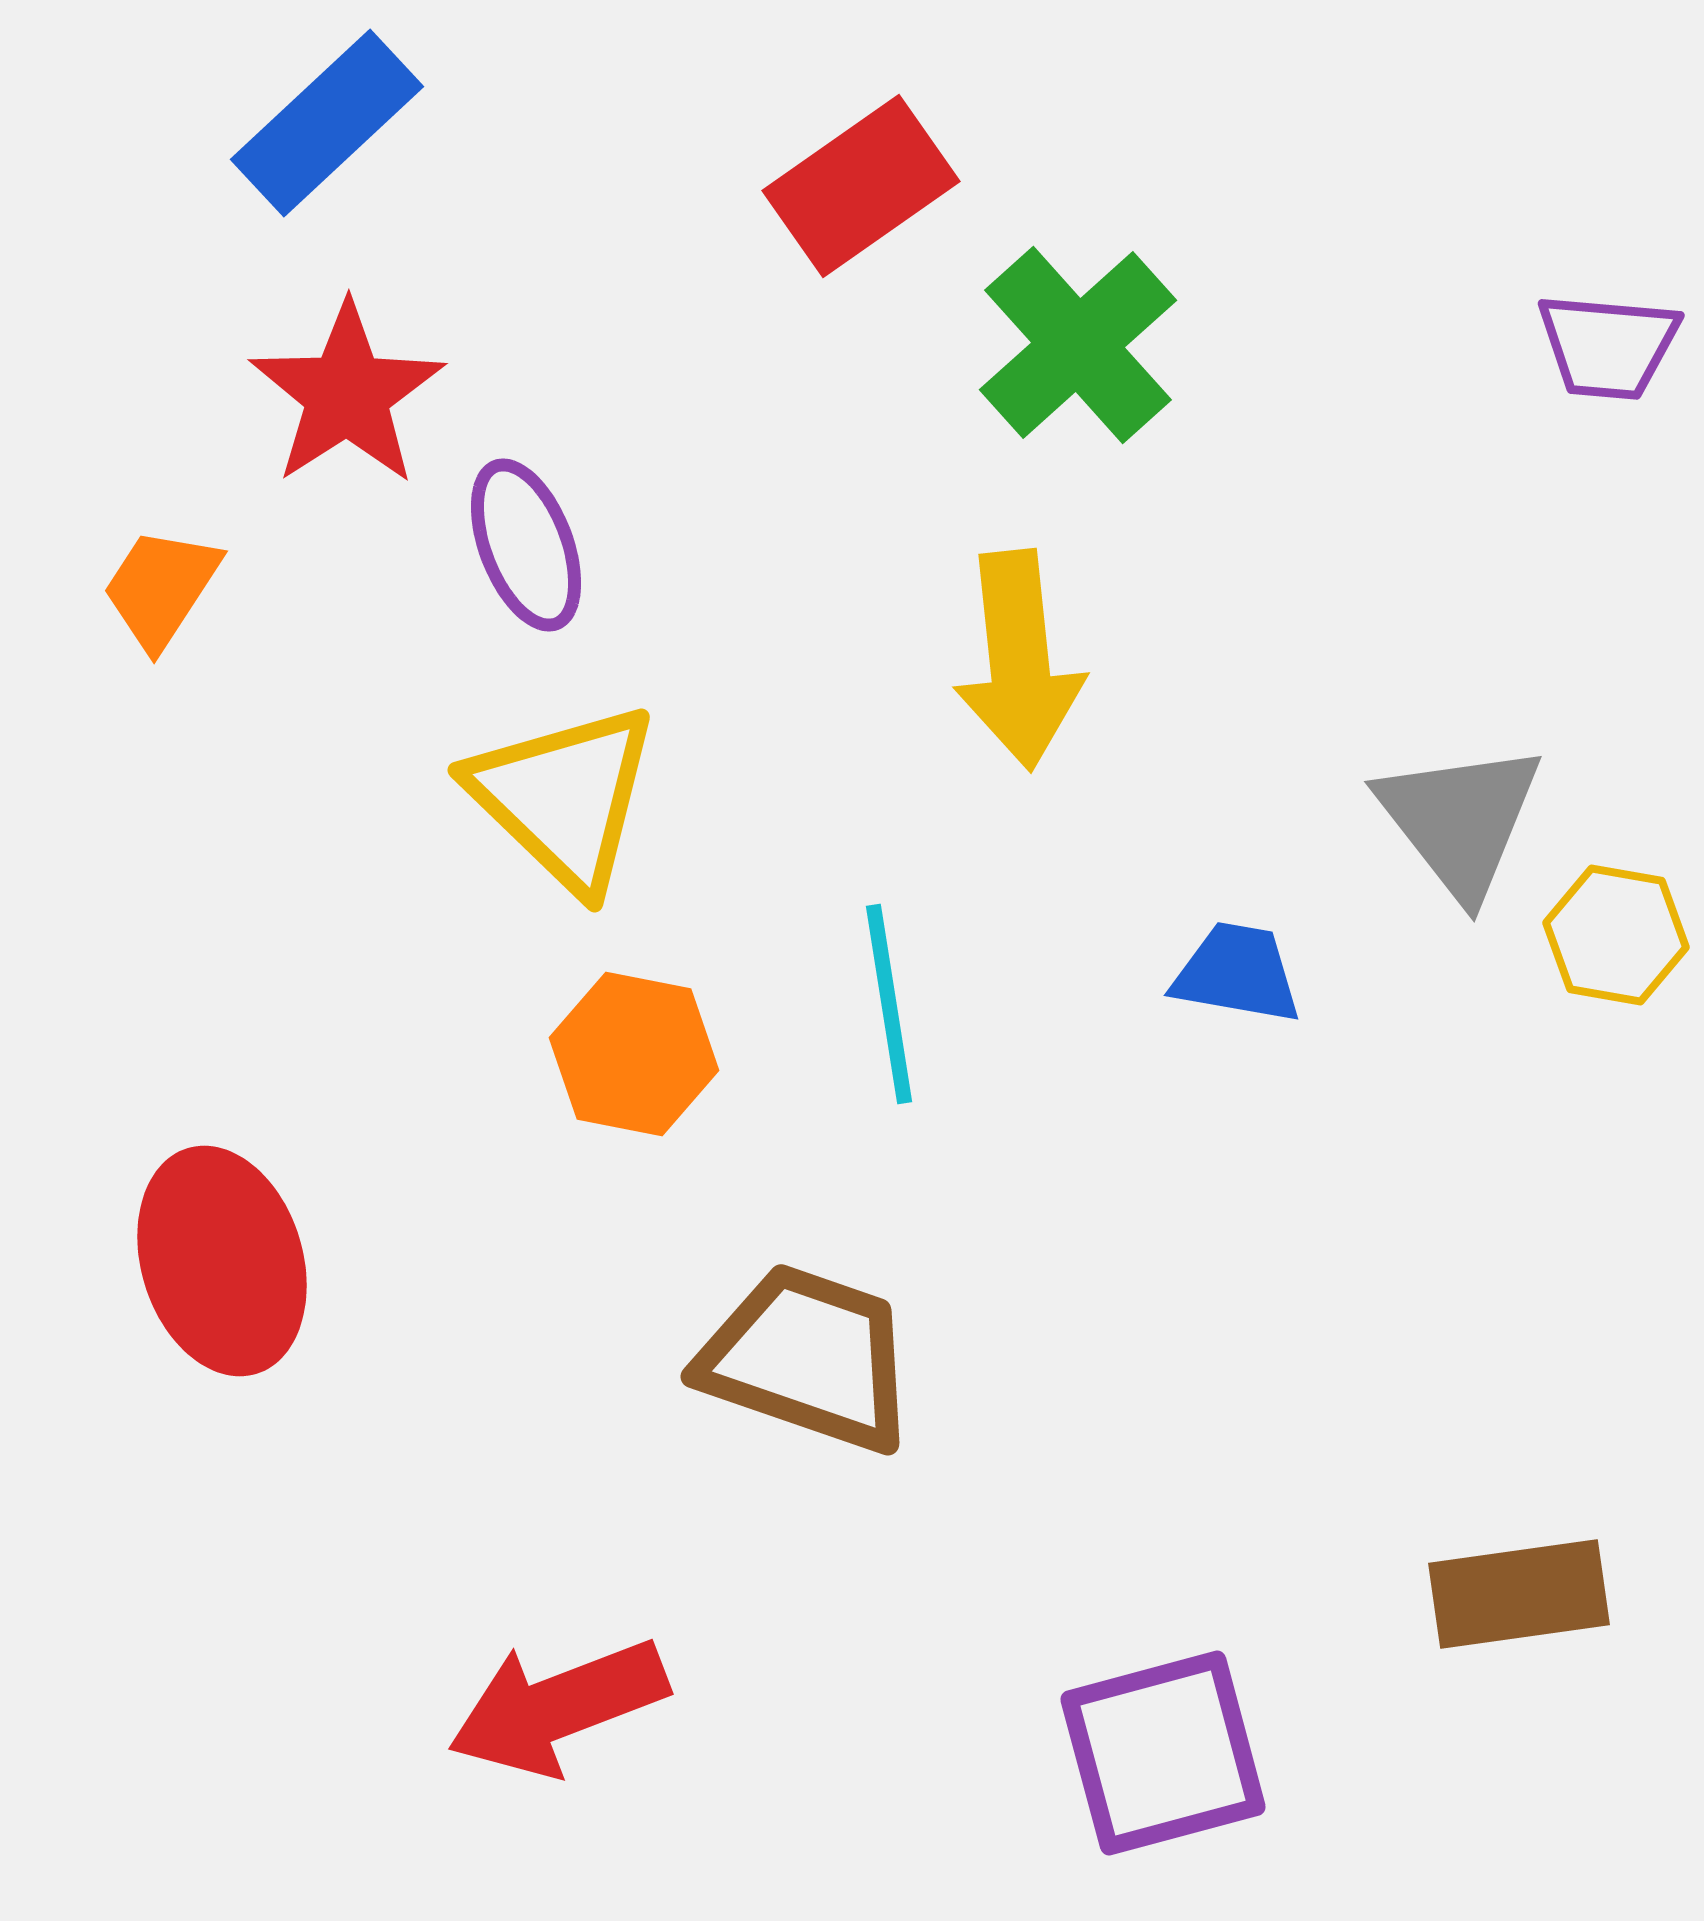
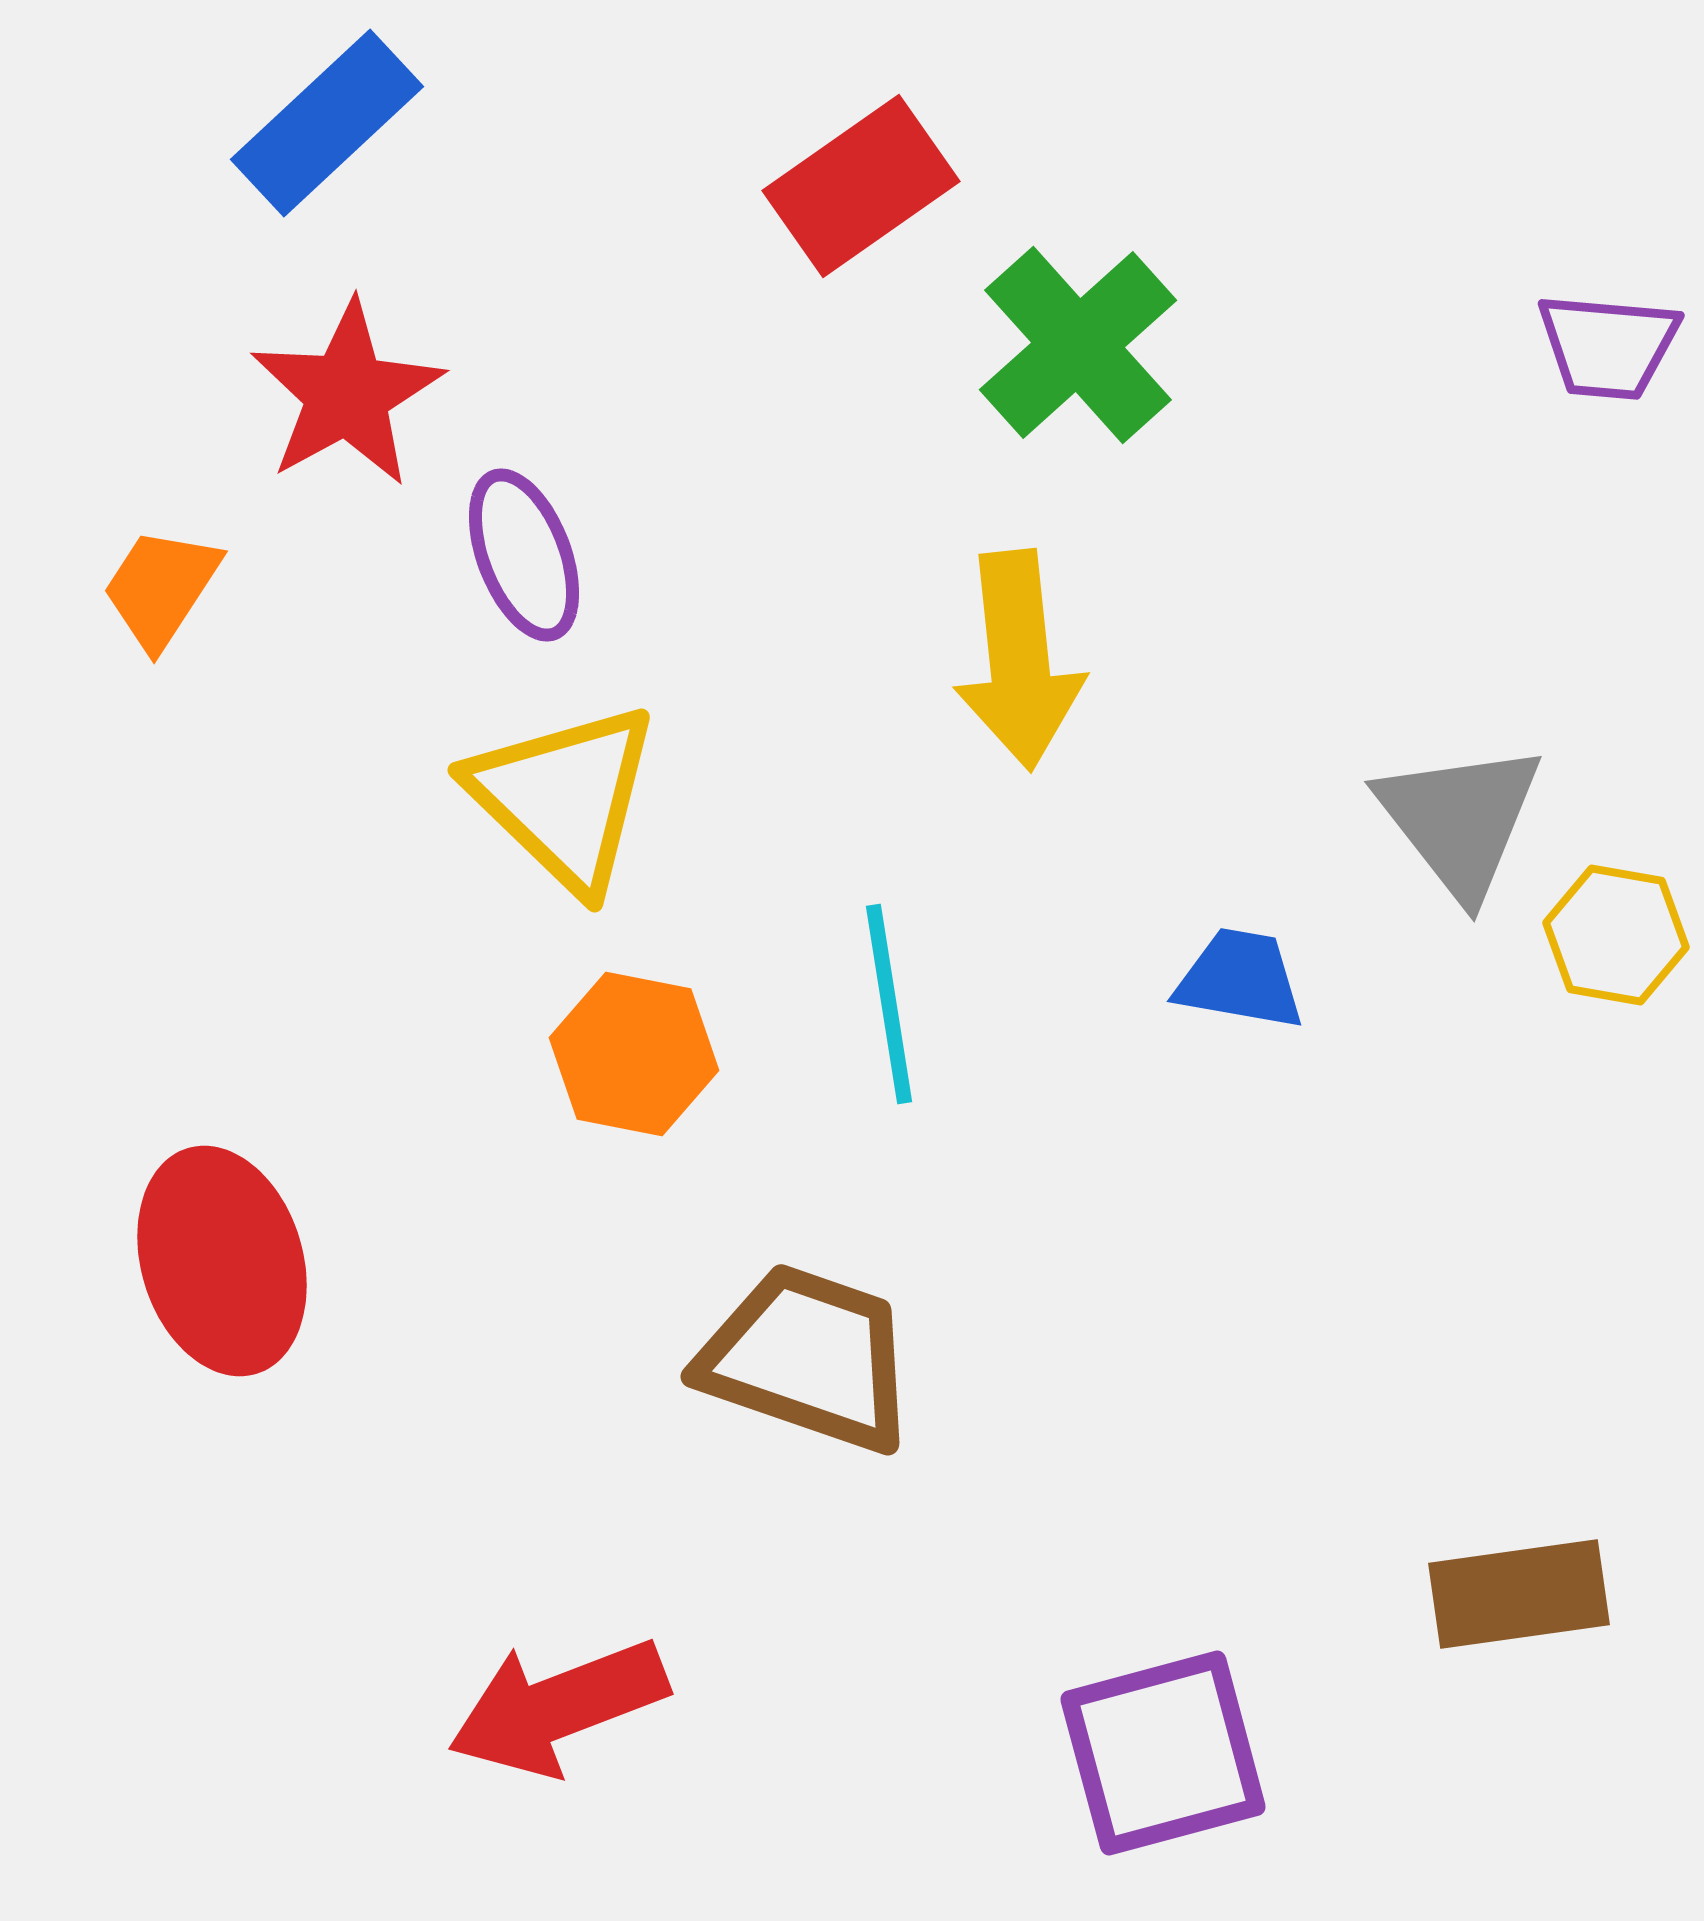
red star: rotated 4 degrees clockwise
purple ellipse: moved 2 px left, 10 px down
blue trapezoid: moved 3 px right, 6 px down
